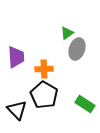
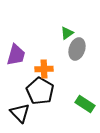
purple trapezoid: moved 2 px up; rotated 20 degrees clockwise
black pentagon: moved 4 px left, 4 px up
black triangle: moved 3 px right, 3 px down
